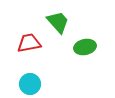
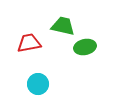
green trapezoid: moved 5 px right, 4 px down; rotated 35 degrees counterclockwise
cyan circle: moved 8 px right
